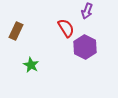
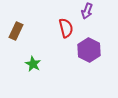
red semicircle: rotated 18 degrees clockwise
purple hexagon: moved 4 px right, 3 px down
green star: moved 2 px right, 1 px up
